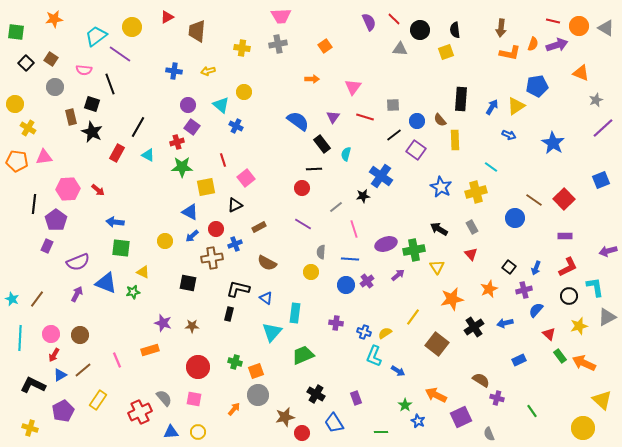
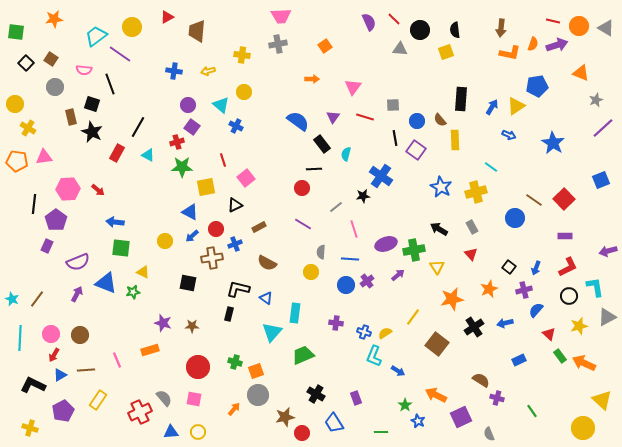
yellow cross at (242, 48): moved 7 px down
black line at (394, 135): moved 1 px right, 3 px down; rotated 63 degrees counterclockwise
brown line at (83, 370): moved 3 px right; rotated 36 degrees clockwise
